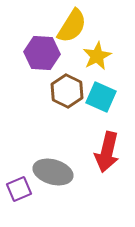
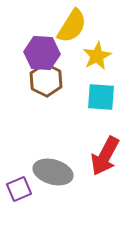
brown hexagon: moved 21 px left, 11 px up
cyan square: rotated 20 degrees counterclockwise
red arrow: moved 2 px left, 4 px down; rotated 15 degrees clockwise
